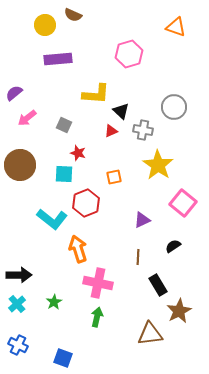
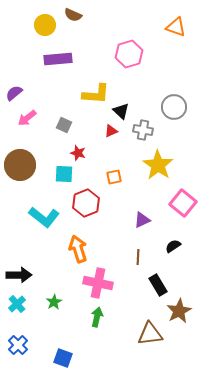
cyan L-shape: moved 8 px left, 2 px up
blue cross: rotated 18 degrees clockwise
